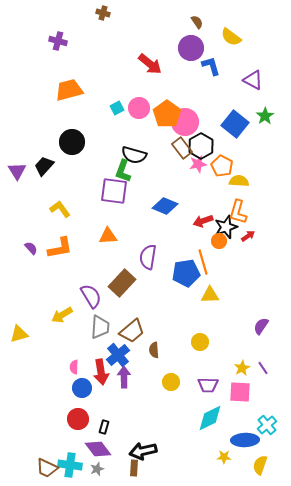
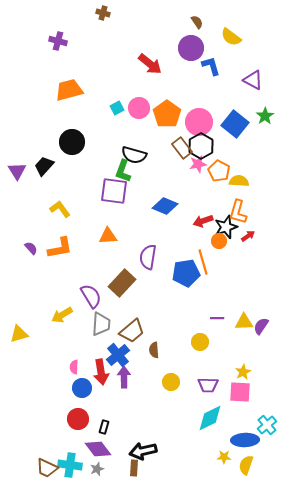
pink circle at (185, 122): moved 14 px right
orange pentagon at (222, 166): moved 3 px left, 5 px down
yellow triangle at (210, 295): moved 34 px right, 27 px down
gray trapezoid at (100, 327): moved 1 px right, 3 px up
yellow star at (242, 368): moved 1 px right, 4 px down
purple line at (263, 368): moved 46 px left, 50 px up; rotated 56 degrees counterclockwise
yellow semicircle at (260, 465): moved 14 px left
